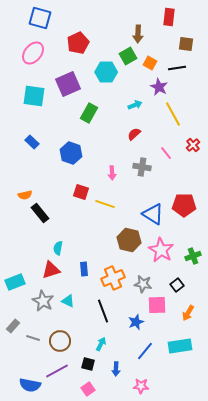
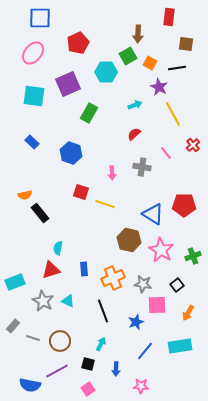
blue square at (40, 18): rotated 15 degrees counterclockwise
